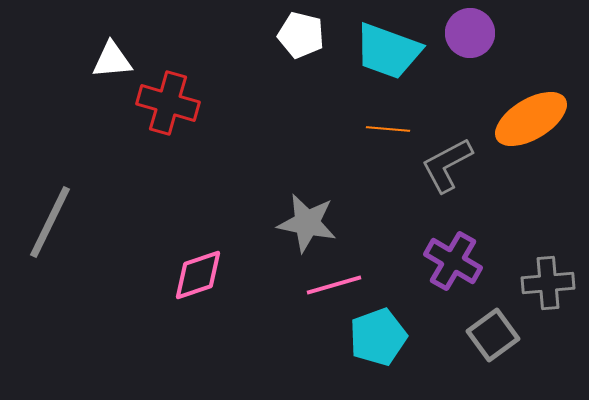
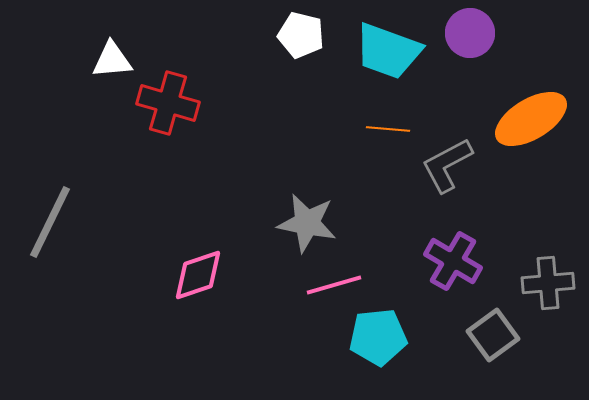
cyan pentagon: rotated 14 degrees clockwise
